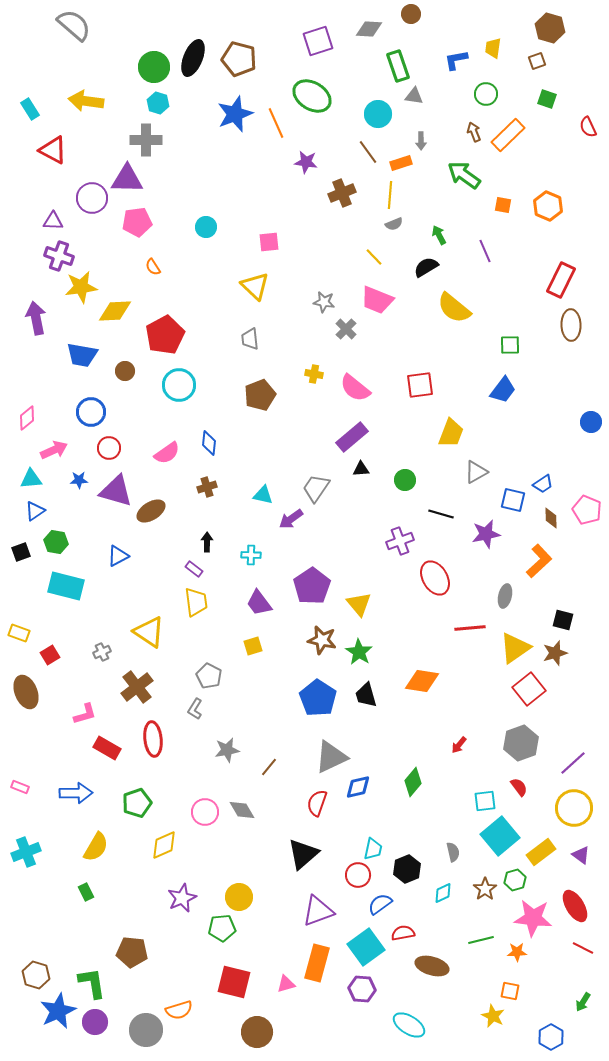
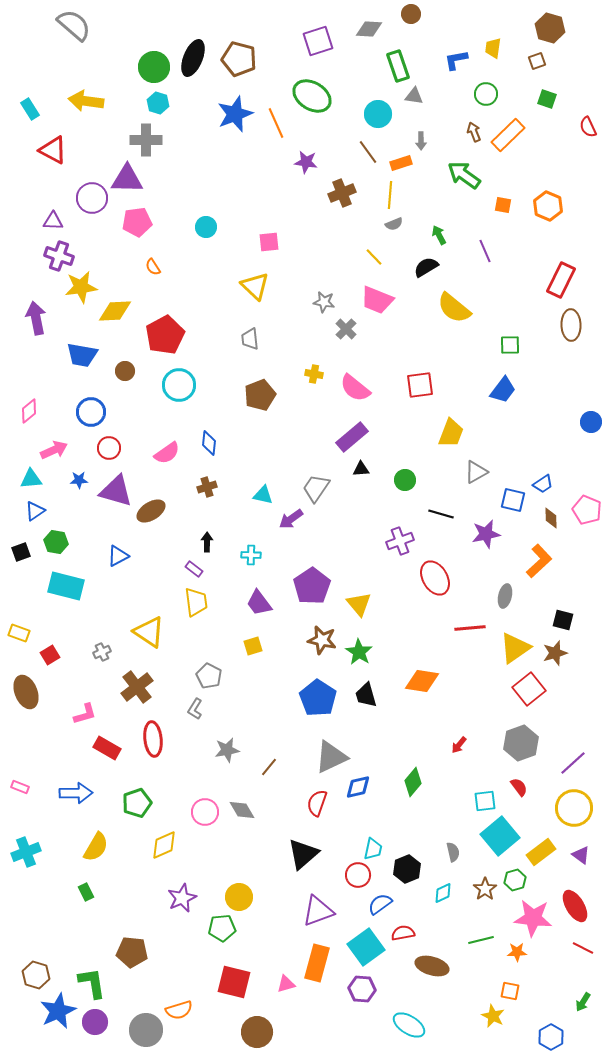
pink diamond at (27, 418): moved 2 px right, 7 px up
